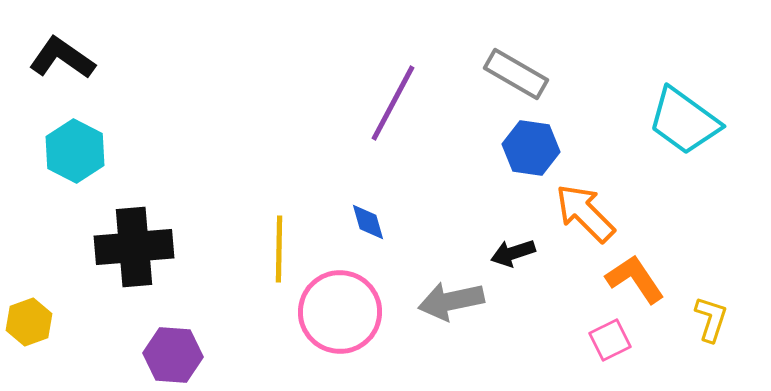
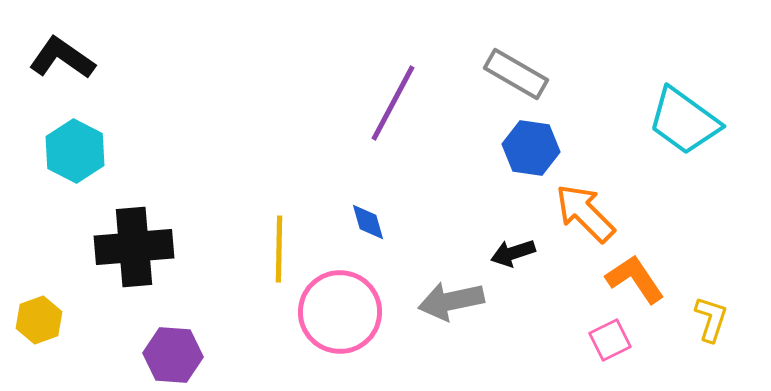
yellow hexagon: moved 10 px right, 2 px up
